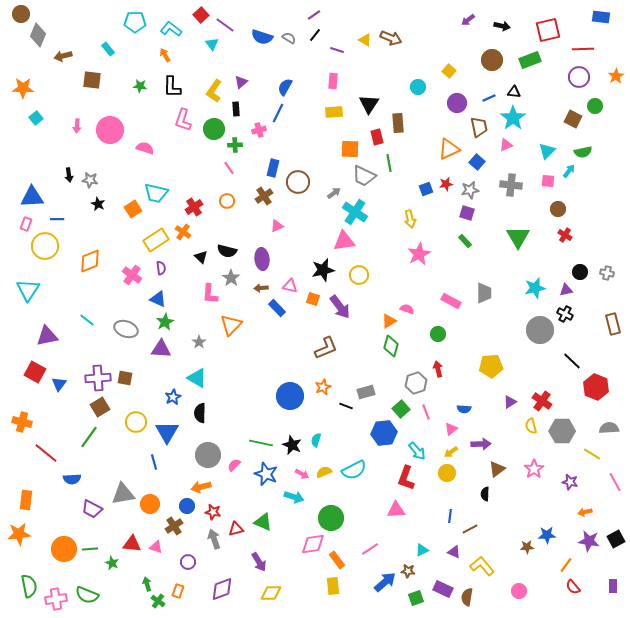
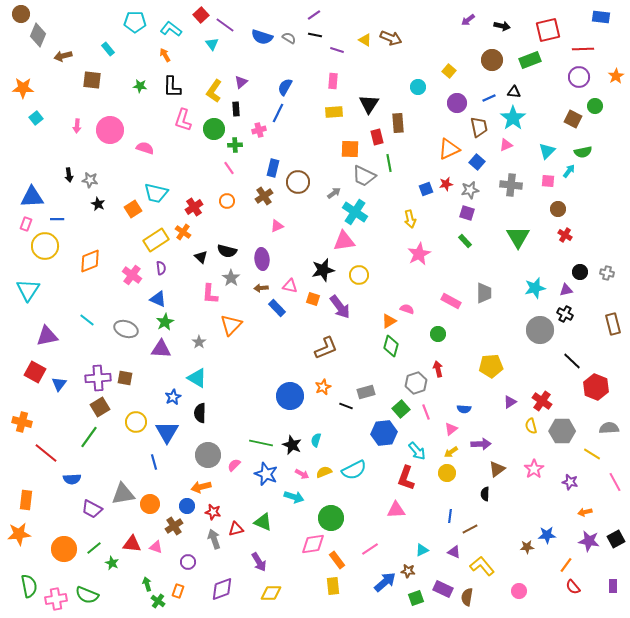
black line at (315, 35): rotated 64 degrees clockwise
green line at (90, 549): moved 4 px right, 1 px up; rotated 35 degrees counterclockwise
